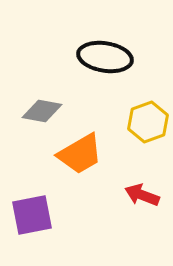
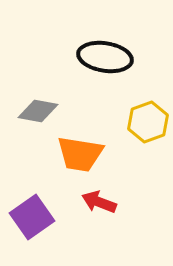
gray diamond: moved 4 px left
orange trapezoid: rotated 39 degrees clockwise
red arrow: moved 43 px left, 7 px down
purple square: moved 2 px down; rotated 24 degrees counterclockwise
